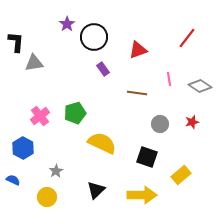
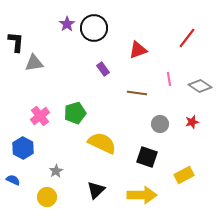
black circle: moved 9 px up
yellow rectangle: moved 3 px right; rotated 12 degrees clockwise
